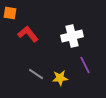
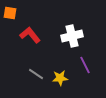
red L-shape: moved 2 px right, 1 px down
